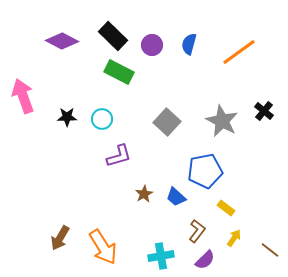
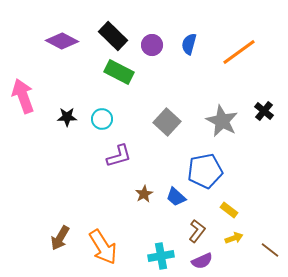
yellow rectangle: moved 3 px right, 2 px down
yellow arrow: rotated 36 degrees clockwise
purple semicircle: moved 3 px left, 1 px down; rotated 20 degrees clockwise
